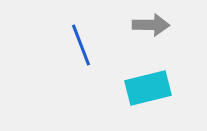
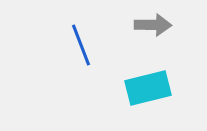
gray arrow: moved 2 px right
